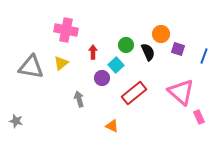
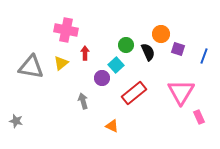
red arrow: moved 8 px left, 1 px down
pink triangle: rotated 20 degrees clockwise
gray arrow: moved 4 px right, 2 px down
